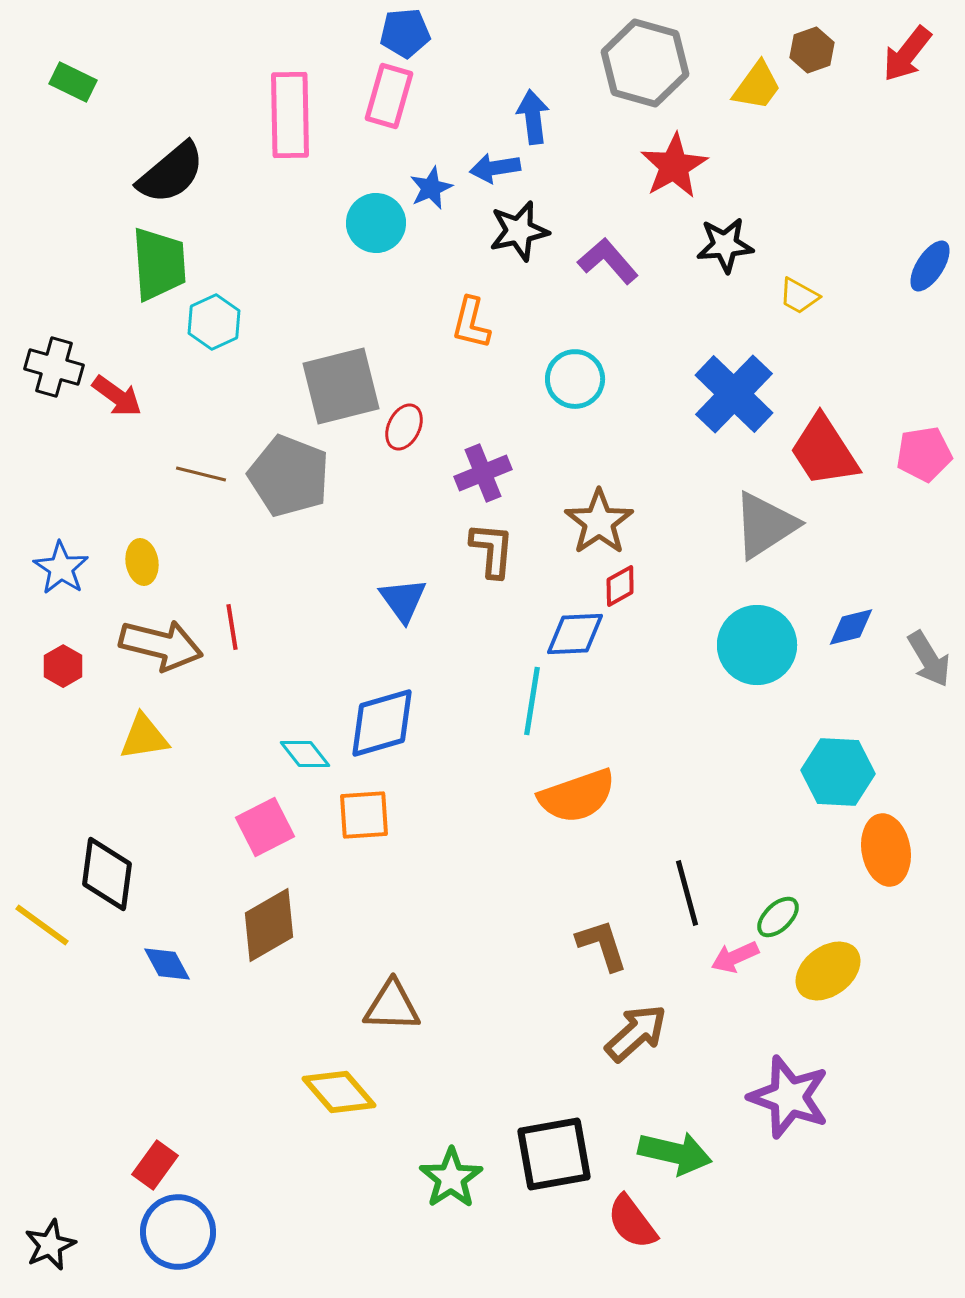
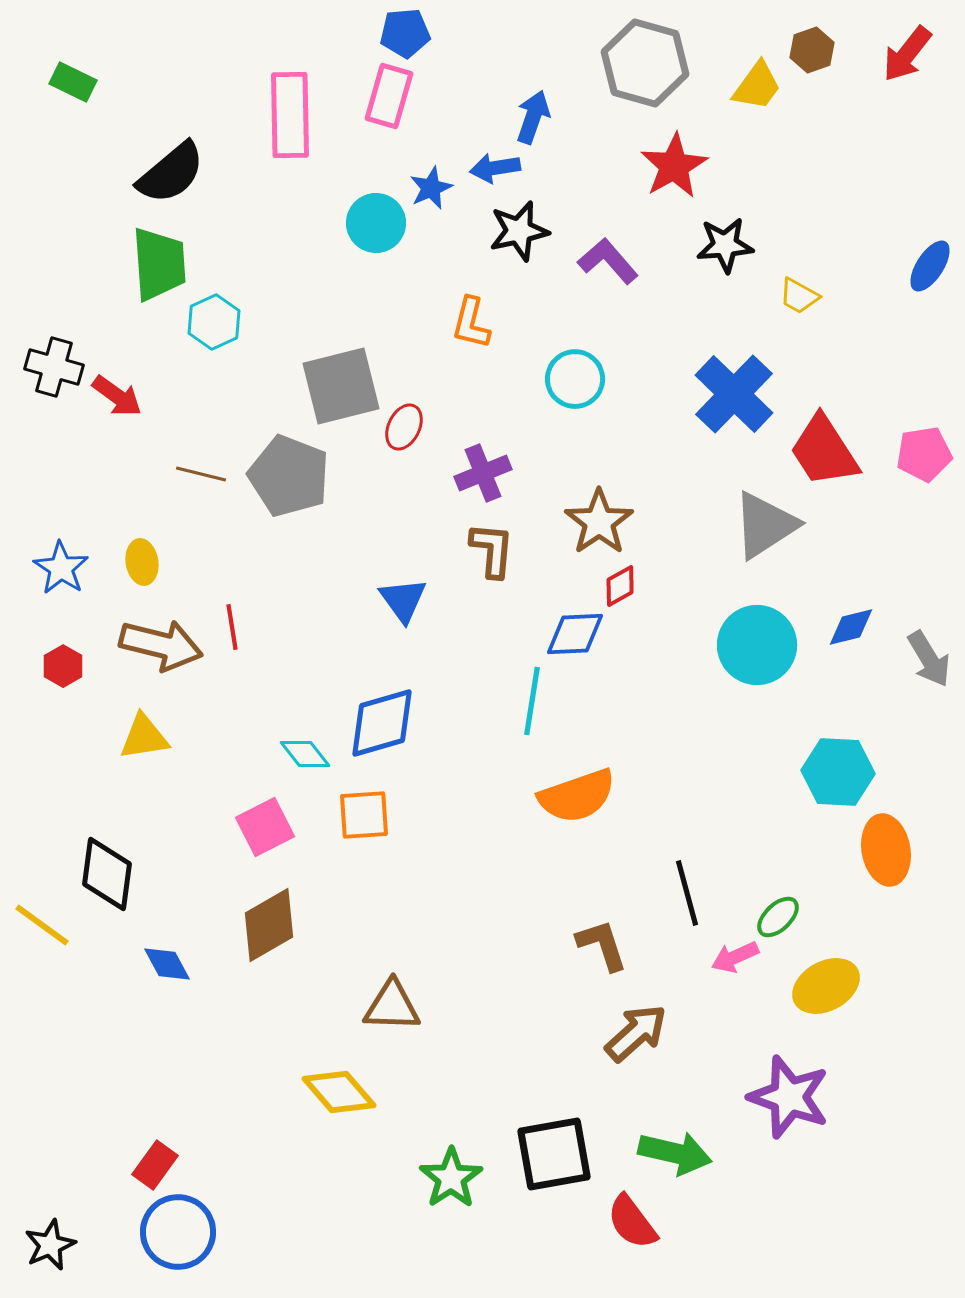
blue arrow at (533, 117): rotated 26 degrees clockwise
yellow ellipse at (828, 971): moved 2 px left, 15 px down; rotated 8 degrees clockwise
